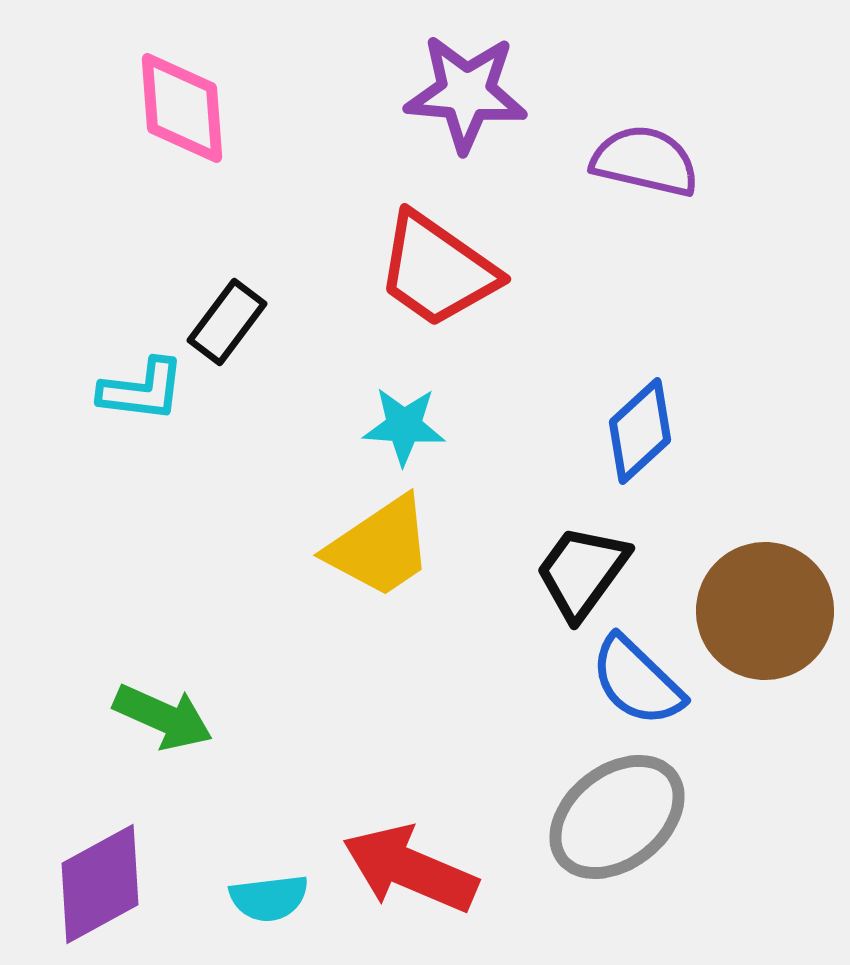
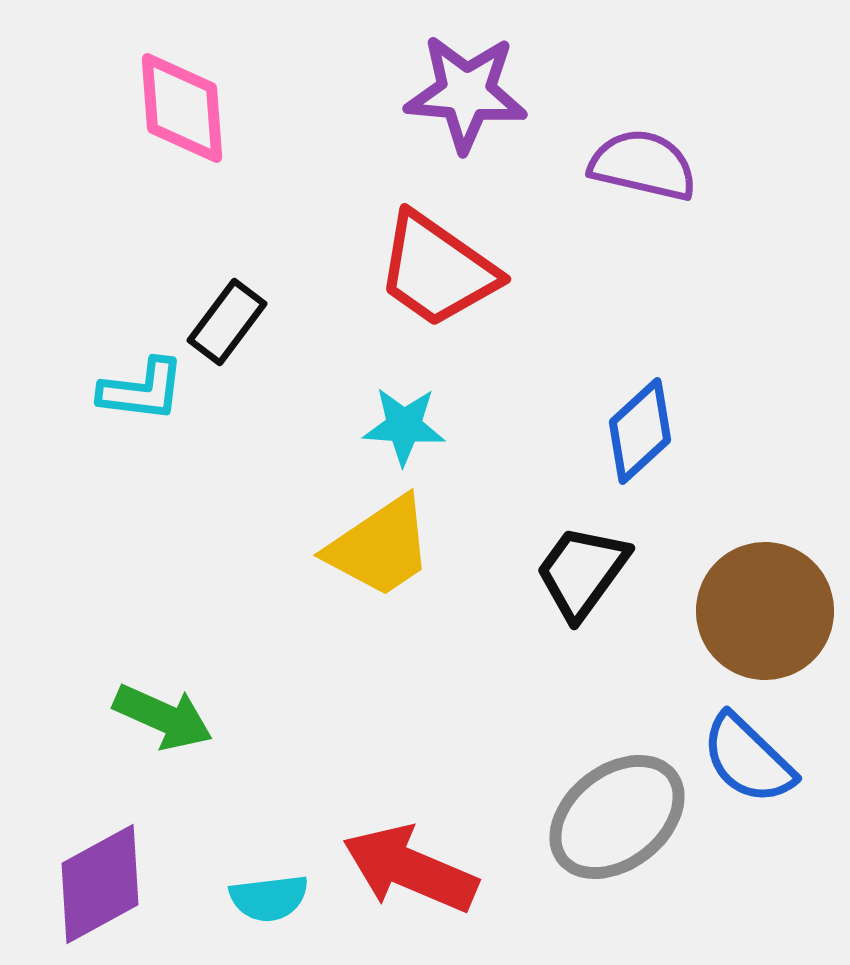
purple semicircle: moved 2 px left, 4 px down
blue semicircle: moved 111 px right, 78 px down
